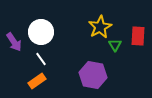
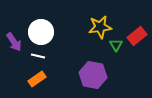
yellow star: rotated 20 degrees clockwise
red rectangle: moved 1 px left; rotated 48 degrees clockwise
green triangle: moved 1 px right
white line: moved 3 px left, 3 px up; rotated 40 degrees counterclockwise
orange rectangle: moved 2 px up
